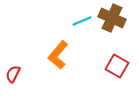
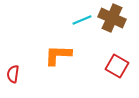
cyan line: moved 1 px up
orange L-shape: rotated 52 degrees clockwise
red semicircle: rotated 18 degrees counterclockwise
